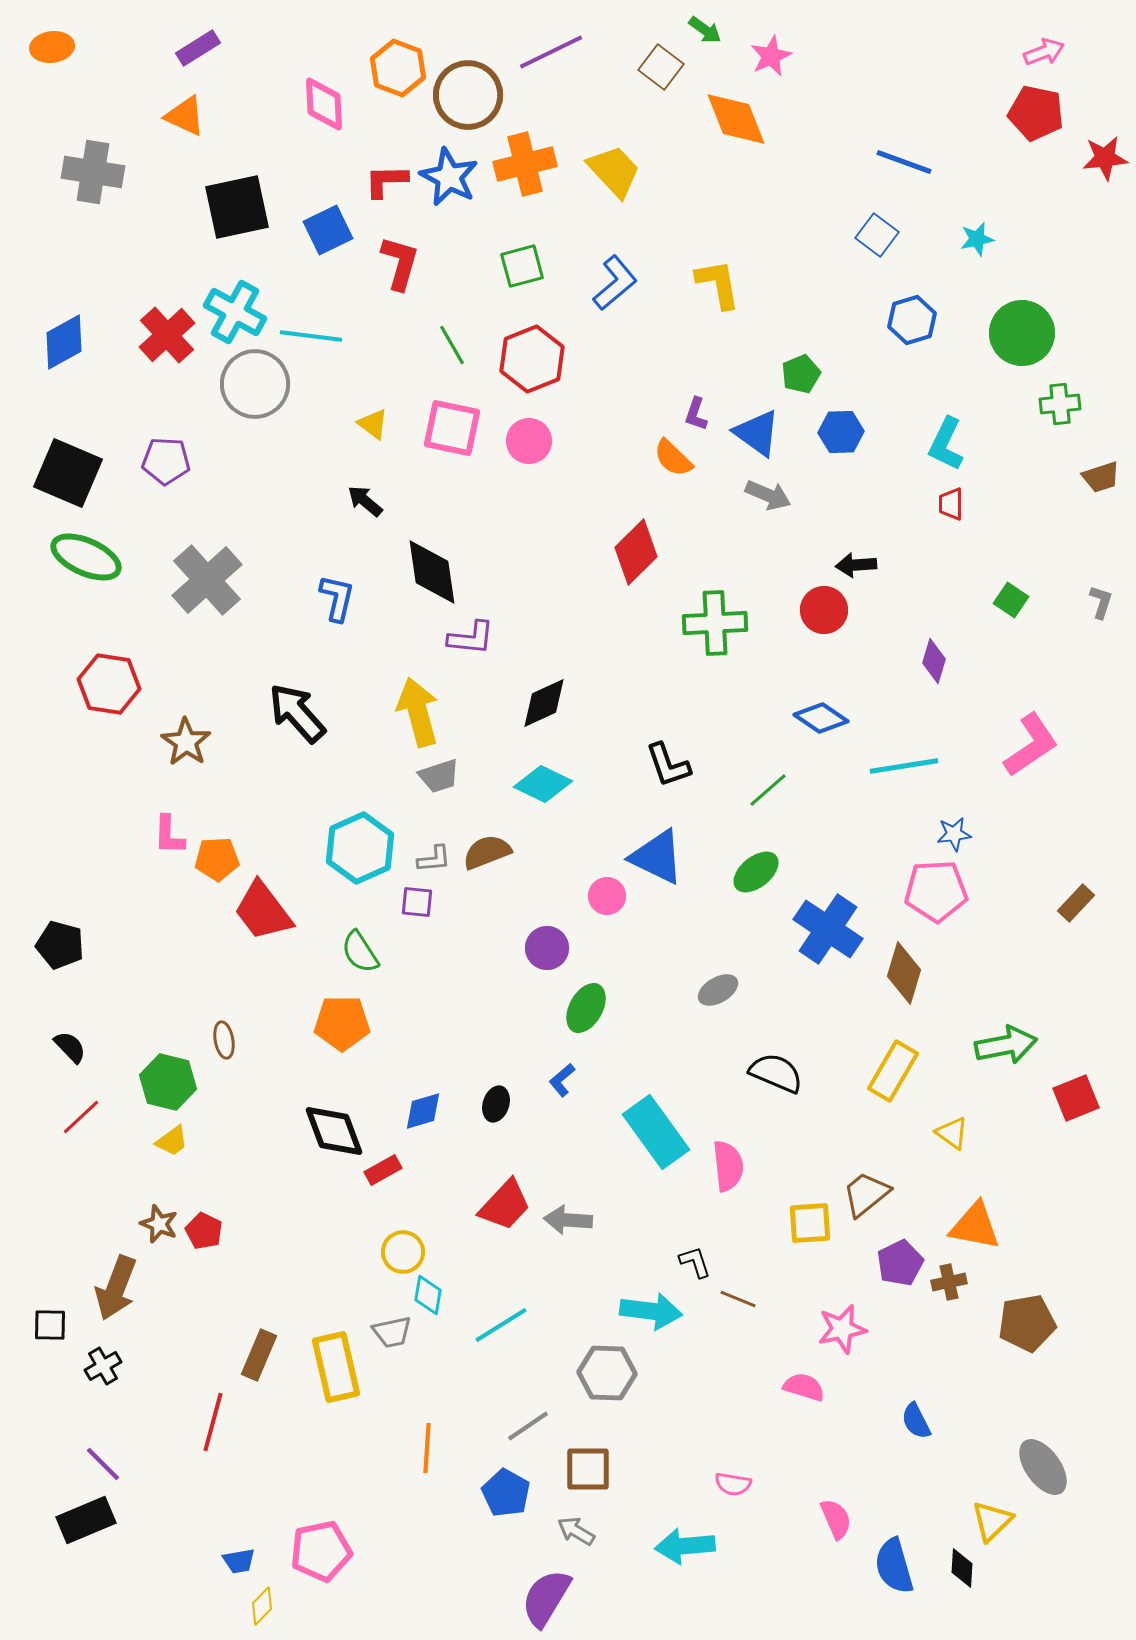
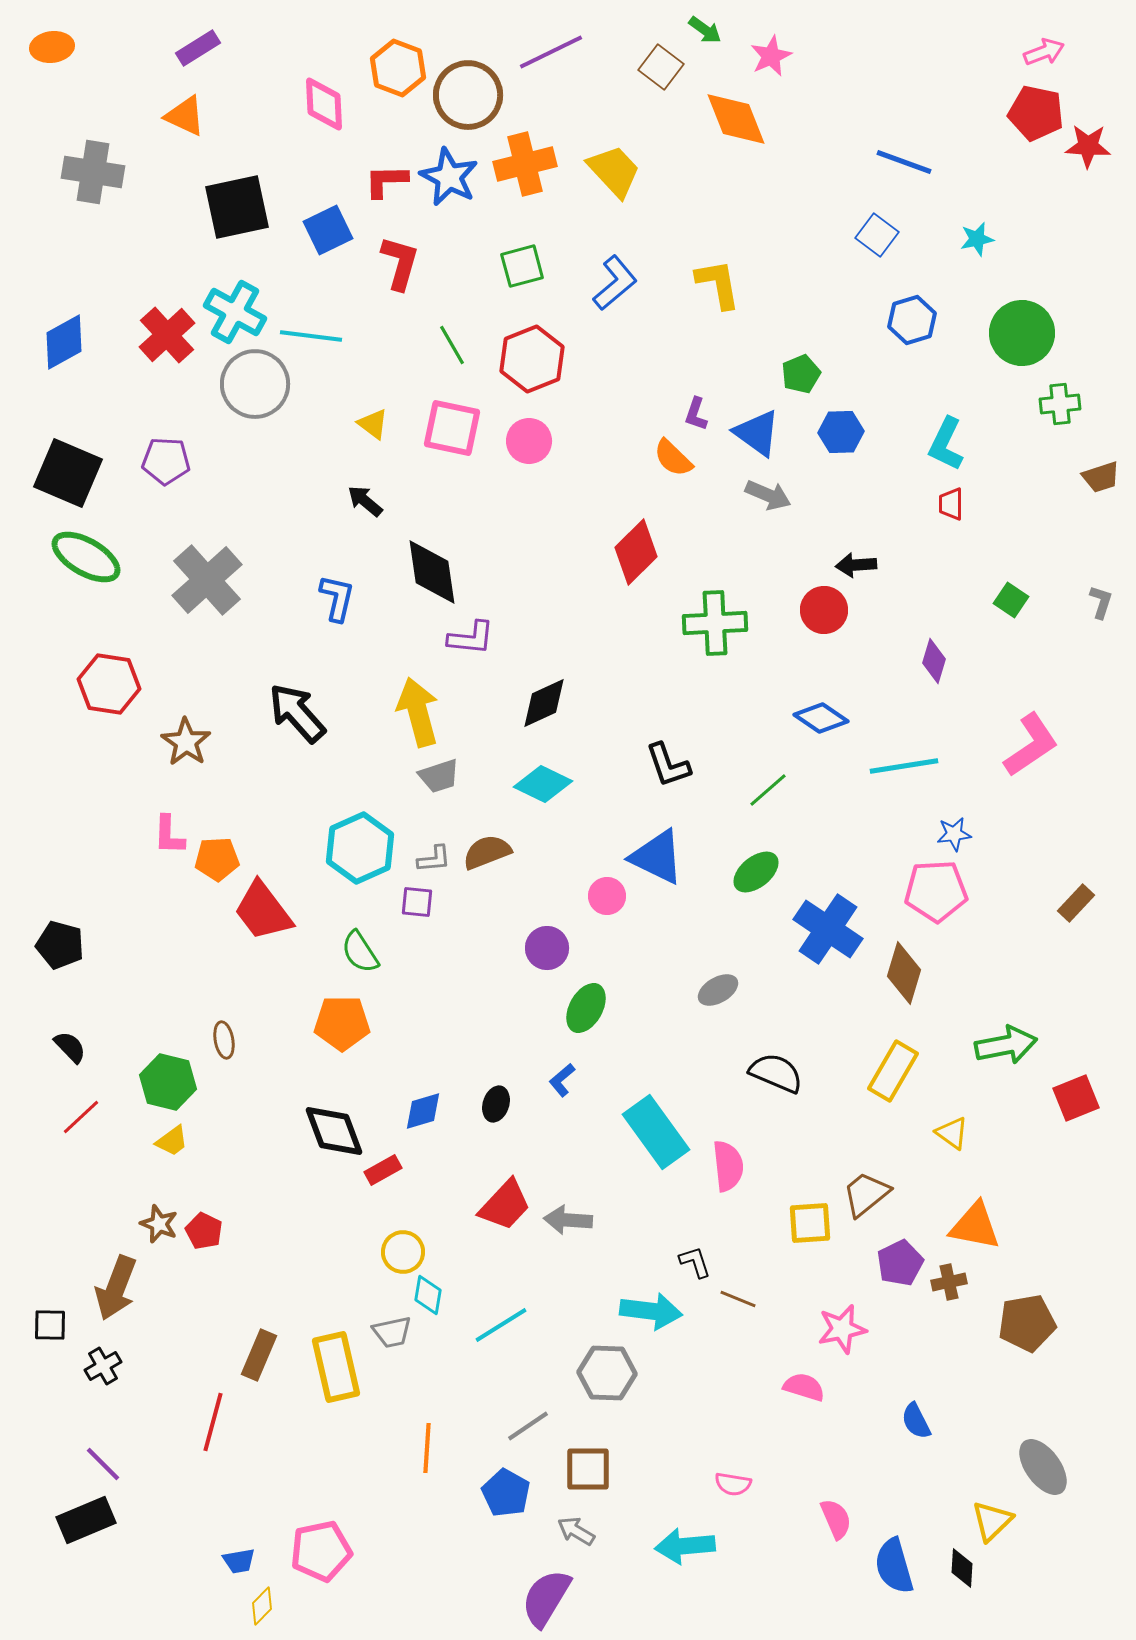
red star at (1105, 158): moved 17 px left, 12 px up; rotated 9 degrees clockwise
green ellipse at (86, 557): rotated 6 degrees clockwise
